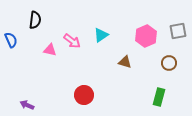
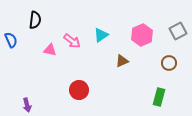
gray square: rotated 18 degrees counterclockwise
pink hexagon: moved 4 px left, 1 px up
brown triangle: moved 3 px left, 1 px up; rotated 40 degrees counterclockwise
red circle: moved 5 px left, 5 px up
purple arrow: rotated 128 degrees counterclockwise
